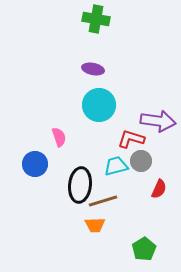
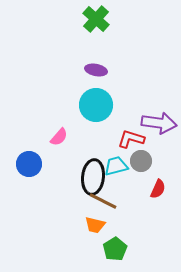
green cross: rotated 32 degrees clockwise
purple ellipse: moved 3 px right, 1 px down
cyan circle: moved 3 px left
purple arrow: moved 1 px right, 2 px down
pink semicircle: rotated 60 degrees clockwise
blue circle: moved 6 px left
black ellipse: moved 13 px right, 8 px up
red semicircle: moved 1 px left
brown line: rotated 44 degrees clockwise
orange trapezoid: rotated 15 degrees clockwise
green pentagon: moved 29 px left
